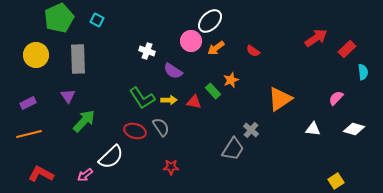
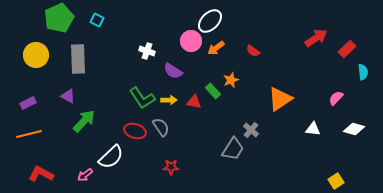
purple triangle: rotated 28 degrees counterclockwise
